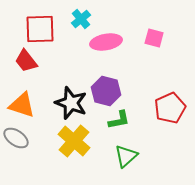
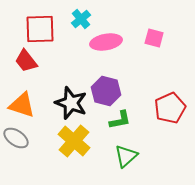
green L-shape: moved 1 px right
